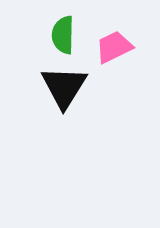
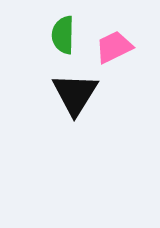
black triangle: moved 11 px right, 7 px down
